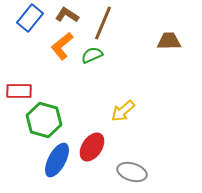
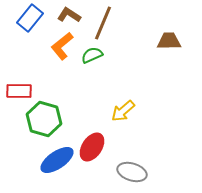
brown L-shape: moved 2 px right
green hexagon: moved 1 px up
blue ellipse: rotated 28 degrees clockwise
